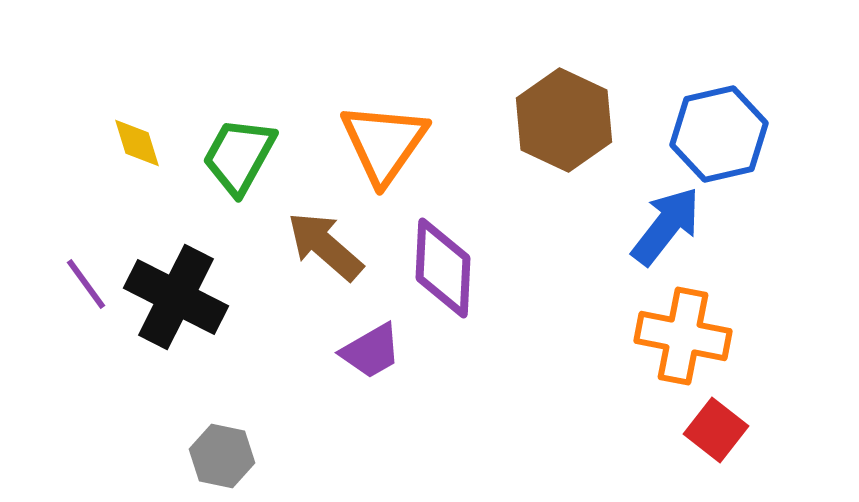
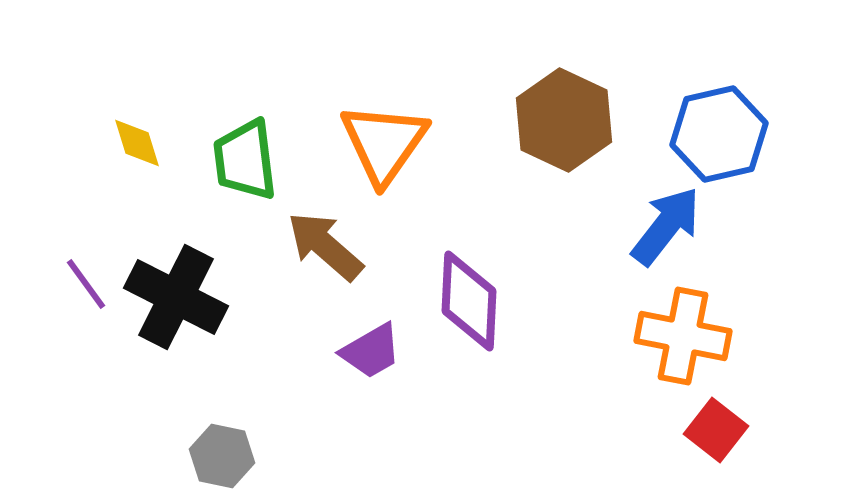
green trapezoid: moved 6 px right, 4 px down; rotated 36 degrees counterclockwise
purple diamond: moved 26 px right, 33 px down
